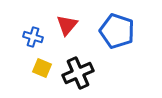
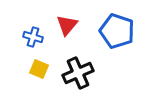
yellow square: moved 3 px left, 1 px down
